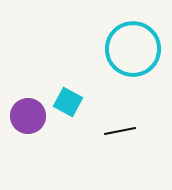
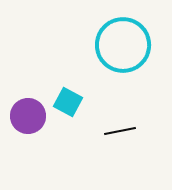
cyan circle: moved 10 px left, 4 px up
